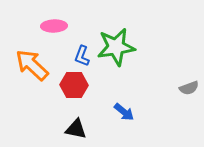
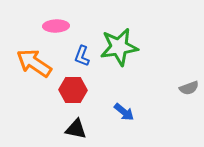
pink ellipse: moved 2 px right
green star: moved 3 px right
orange arrow: moved 2 px right, 2 px up; rotated 9 degrees counterclockwise
red hexagon: moved 1 px left, 5 px down
